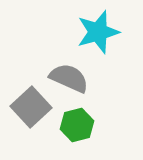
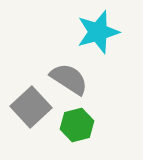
gray semicircle: moved 1 px down; rotated 9 degrees clockwise
